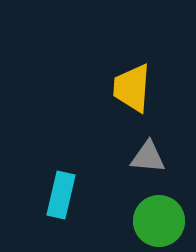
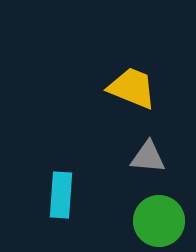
yellow trapezoid: rotated 108 degrees clockwise
cyan rectangle: rotated 9 degrees counterclockwise
